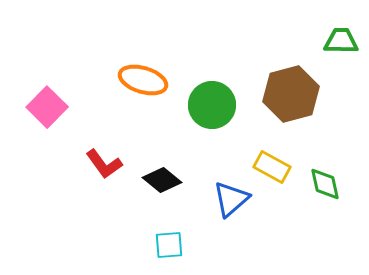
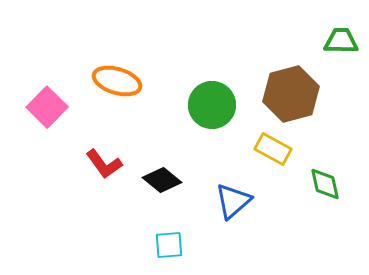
orange ellipse: moved 26 px left, 1 px down
yellow rectangle: moved 1 px right, 18 px up
blue triangle: moved 2 px right, 2 px down
